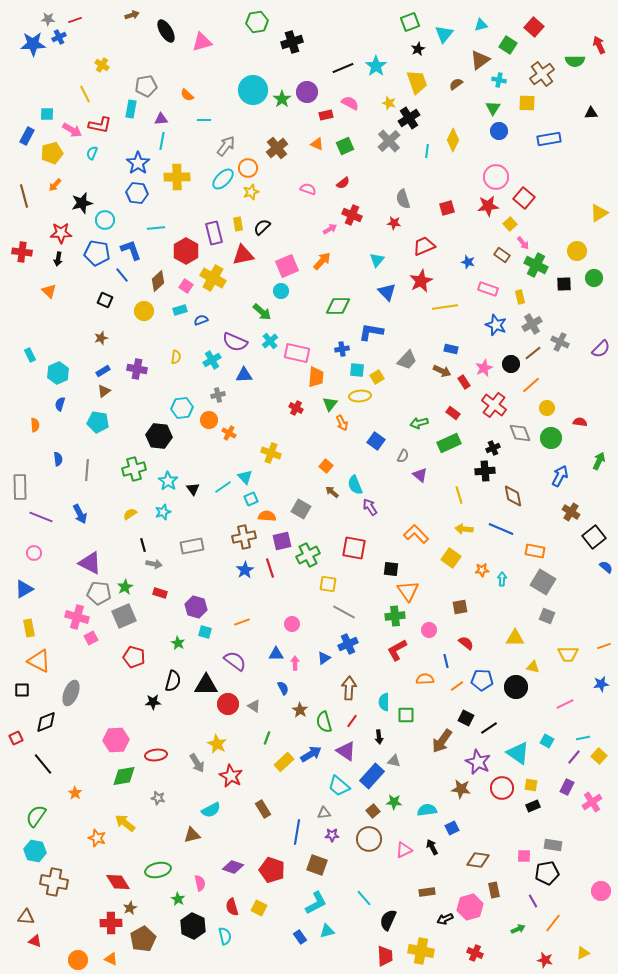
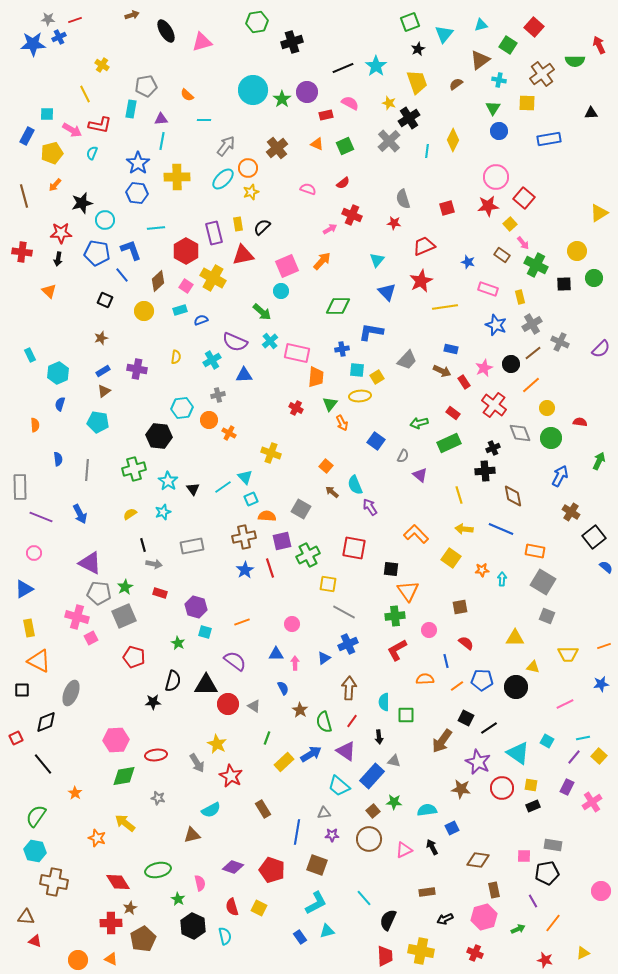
pink hexagon at (470, 907): moved 14 px right, 10 px down
